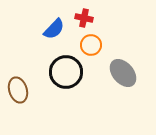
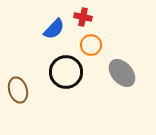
red cross: moved 1 px left, 1 px up
gray ellipse: moved 1 px left
